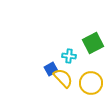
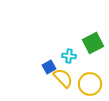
blue square: moved 2 px left, 2 px up
yellow circle: moved 1 px left, 1 px down
